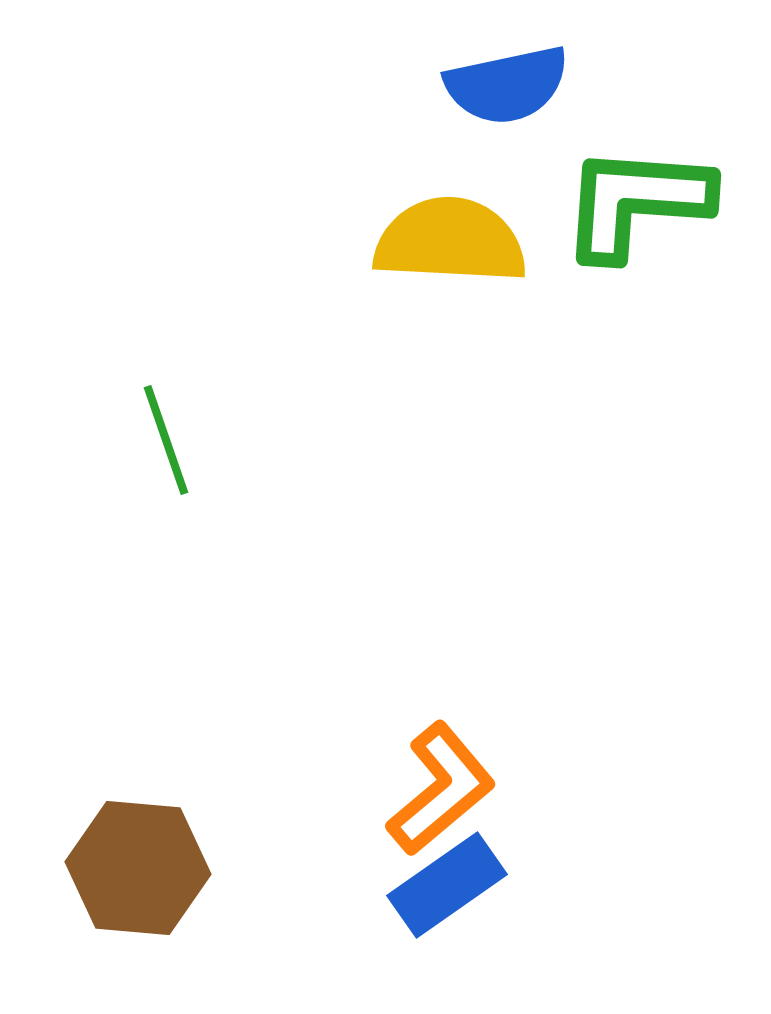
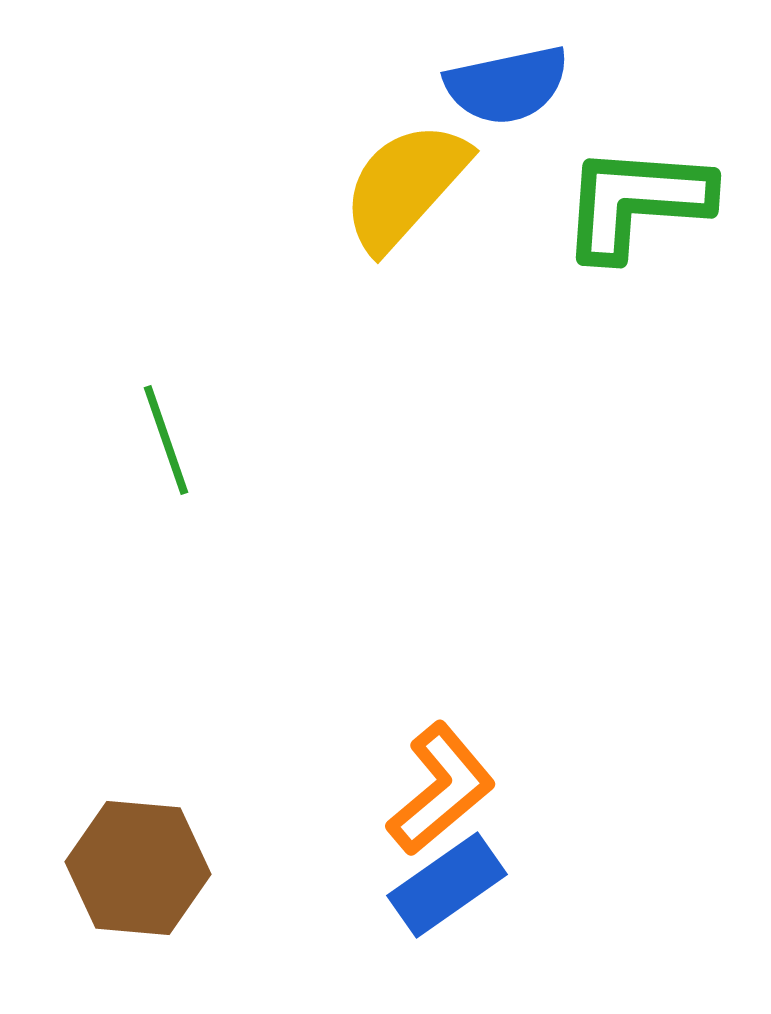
yellow semicircle: moved 45 px left, 55 px up; rotated 51 degrees counterclockwise
